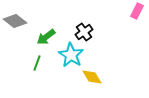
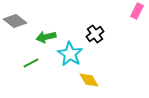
black cross: moved 11 px right, 2 px down
green arrow: rotated 24 degrees clockwise
cyan star: moved 1 px left, 1 px up
green line: moved 6 px left; rotated 42 degrees clockwise
yellow diamond: moved 3 px left, 3 px down
